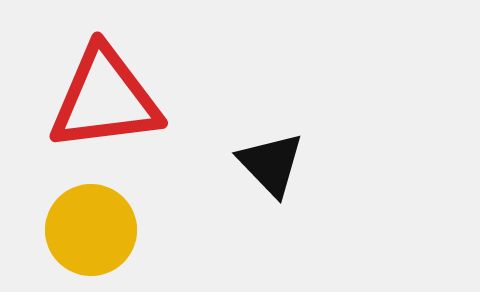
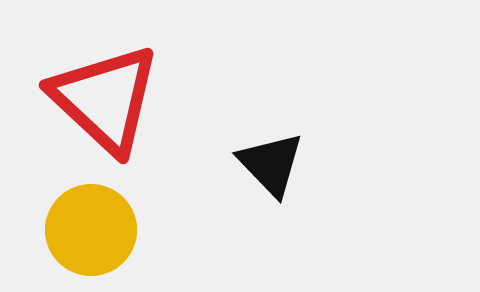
red triangle: rotated 50 degrees clockwise
